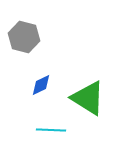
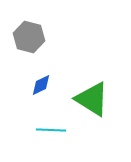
gray hexagon: moved 5 px right
green triangle: moved 4 px right, 1 px down
